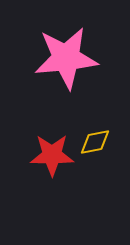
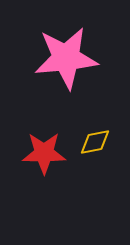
red star: moved 8 px left, 2 px up
